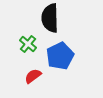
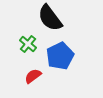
black semicircle: rotated 36 degrees counterclockwise
